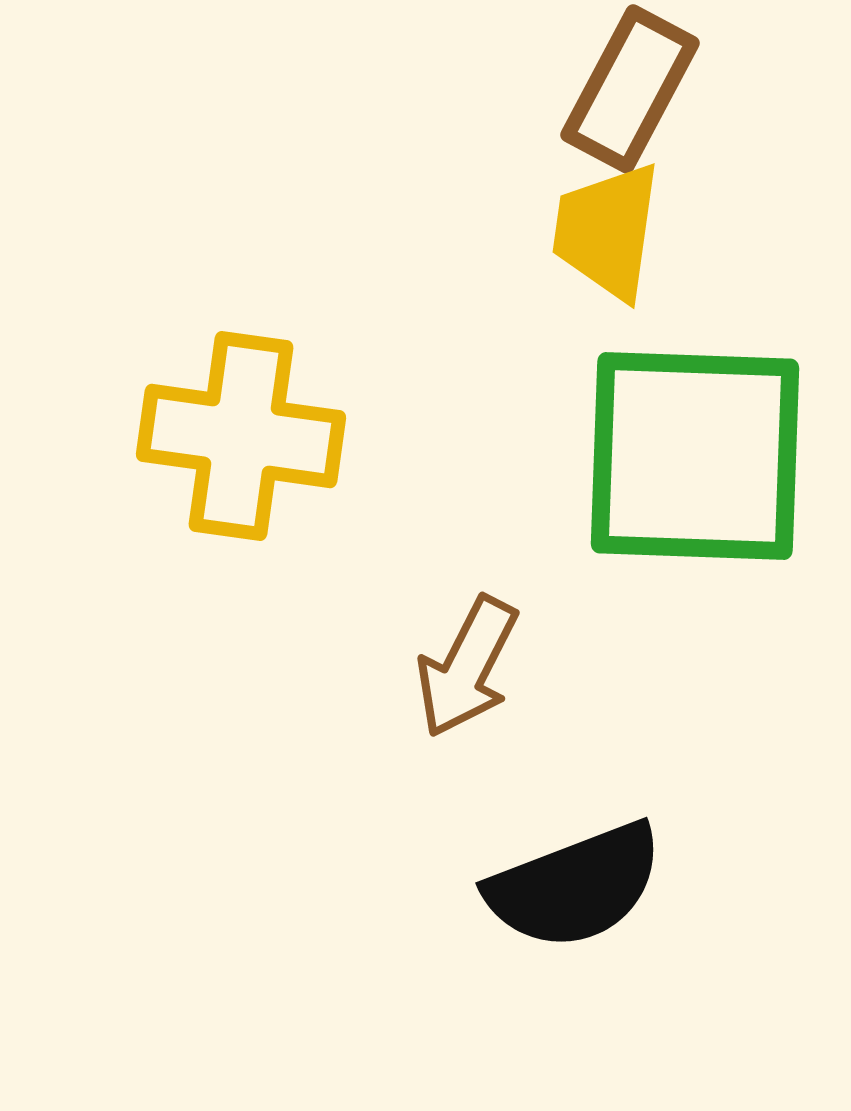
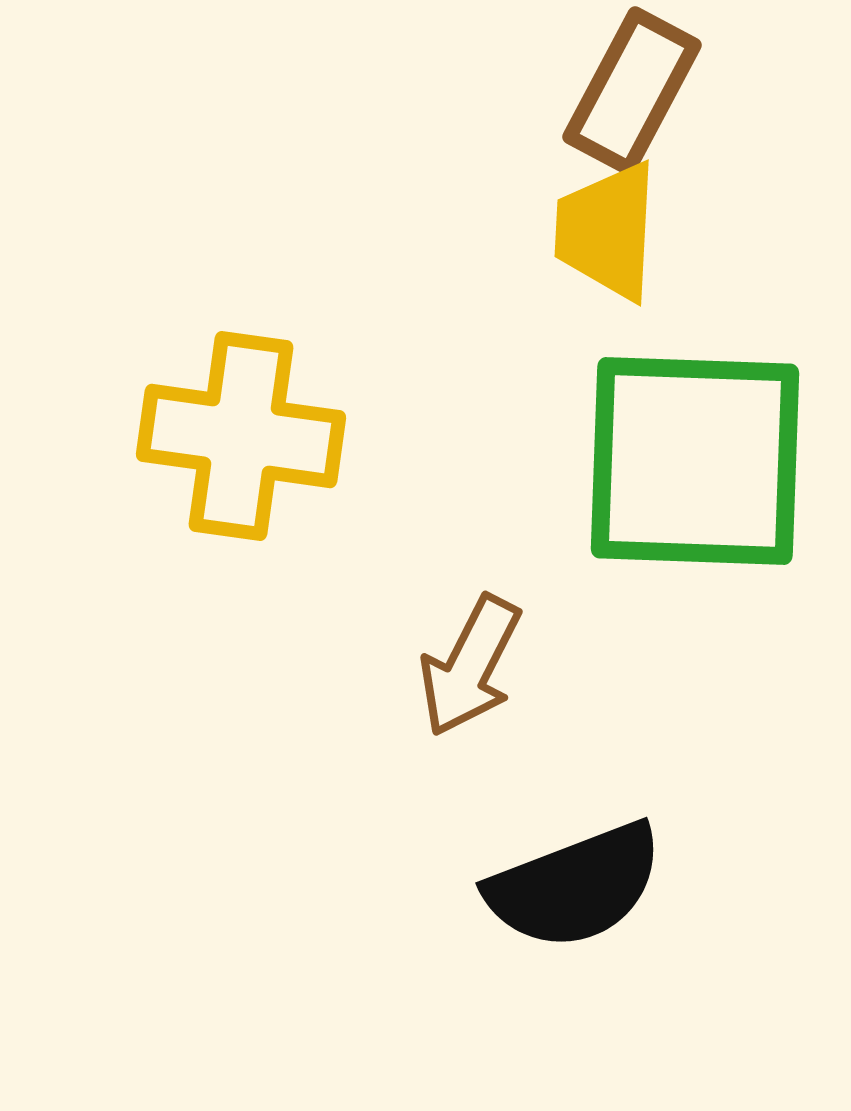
brown rectangle: moved 2 px right, 2 px down
yellow trapezoid: rotated 5 degrees counterclockwise
green square: moved 5 px down
brown arrow: moved 3 px right, 1 px up
